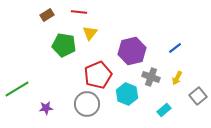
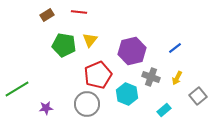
yellow triangle: moved 7 px down
